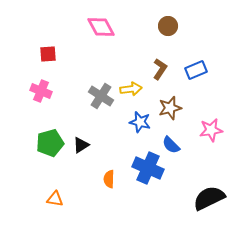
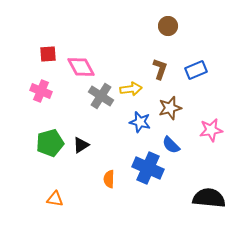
pink diamond: moved 20 px left, 40 px down
brown L-shape: rotated 15 degrees counterclockwise
black semicircle: rotated 32 degrees clockwise
